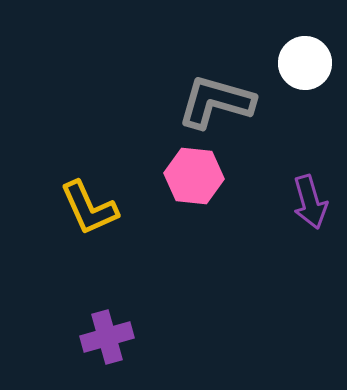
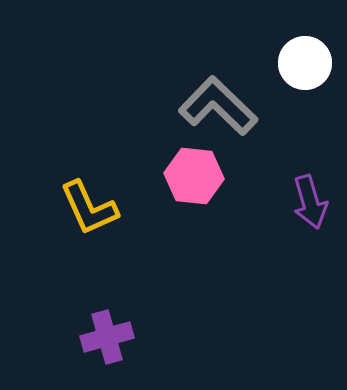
gray L-shape: moved 2 px right, 4 px down; rotated 28 degrees clockwise
